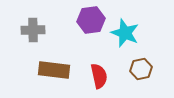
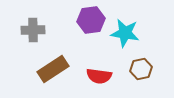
cyan star: rotated 12 degrees counterclockwise
brown rectangle: moved 1 px left, 1 px up; rotated 40 degrees counterclockwise
red semicircle: rotated 110 degrees clockwise
